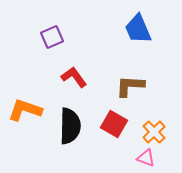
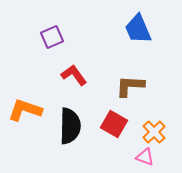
red L-shape: moved 2 px up
pink triangle: moved 1 px left, 1 px up
